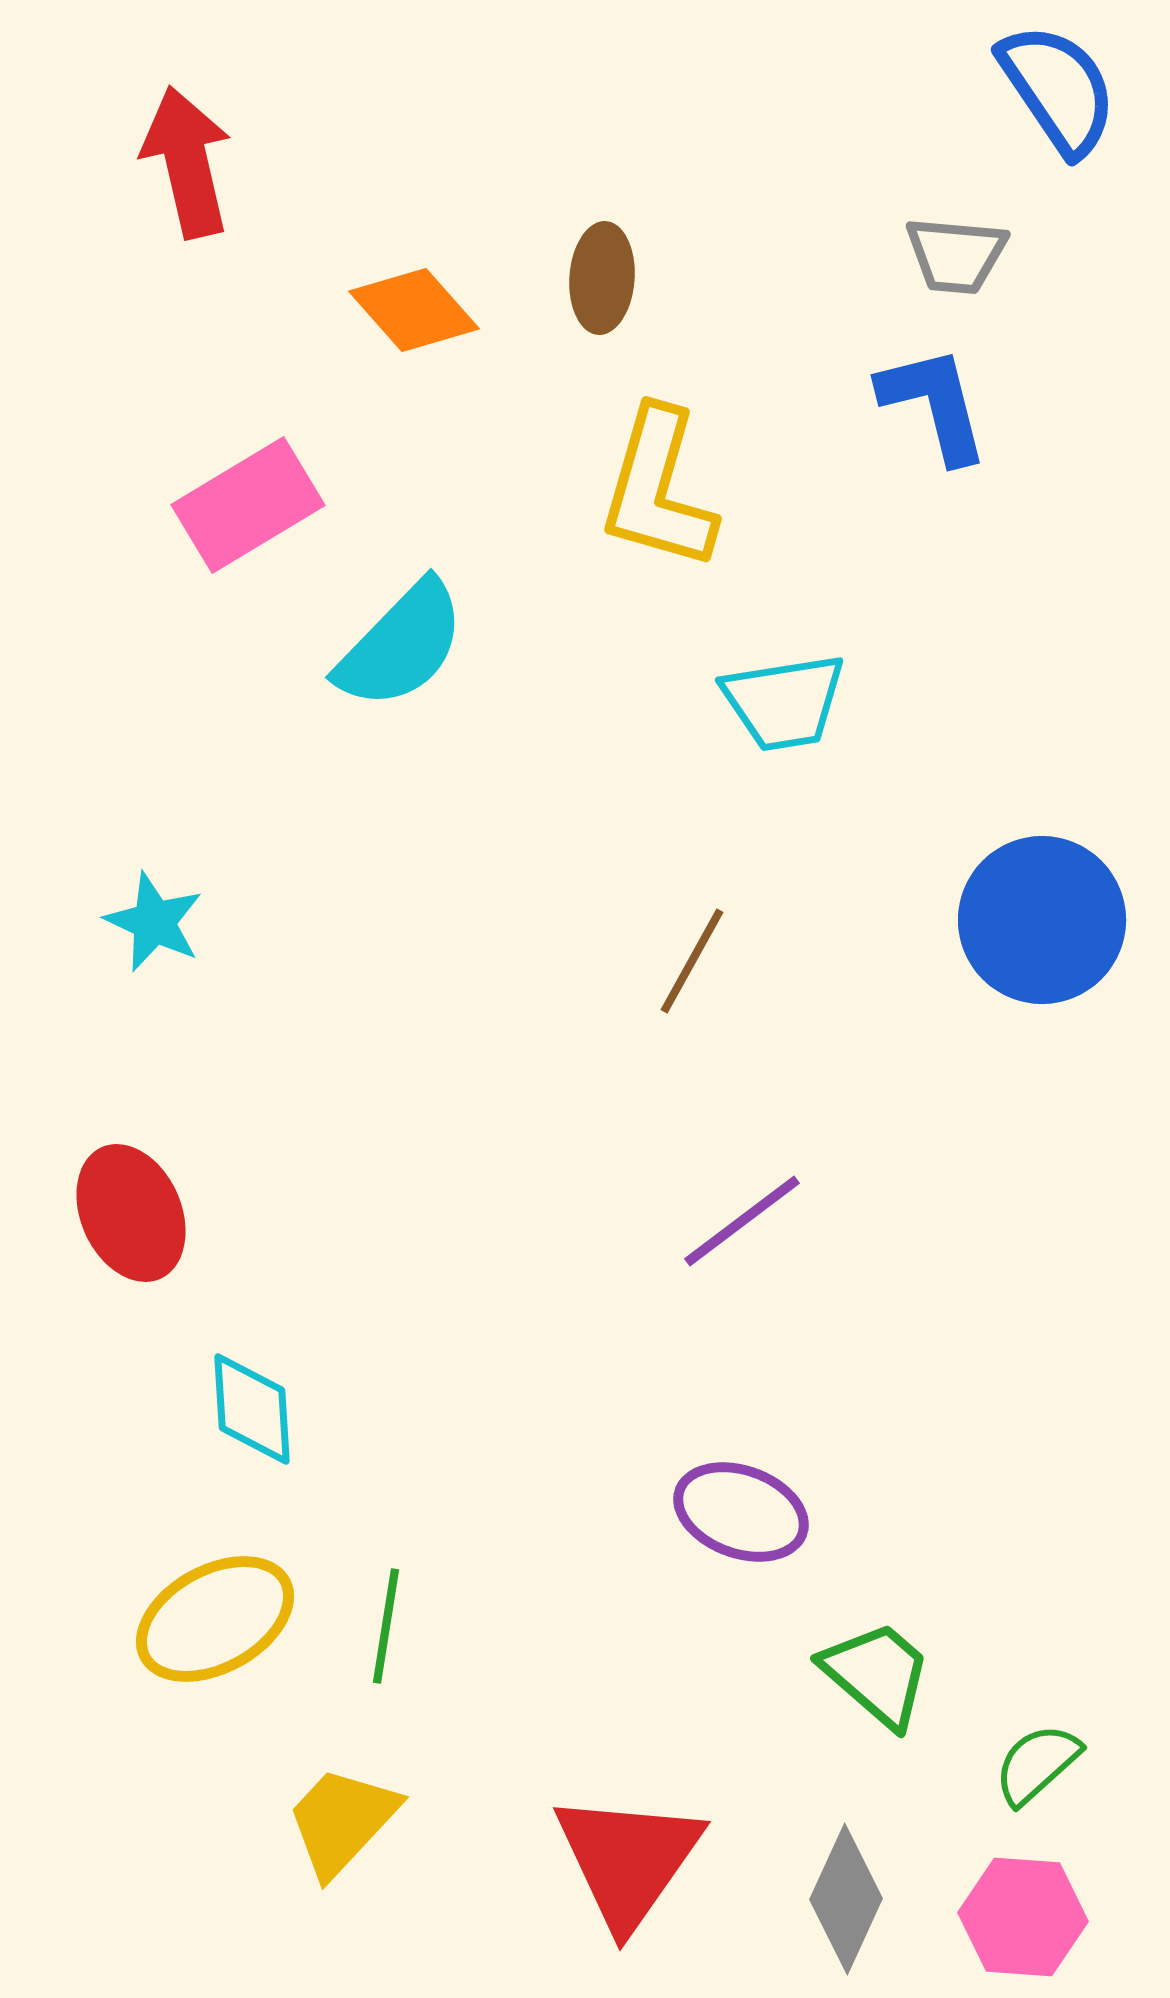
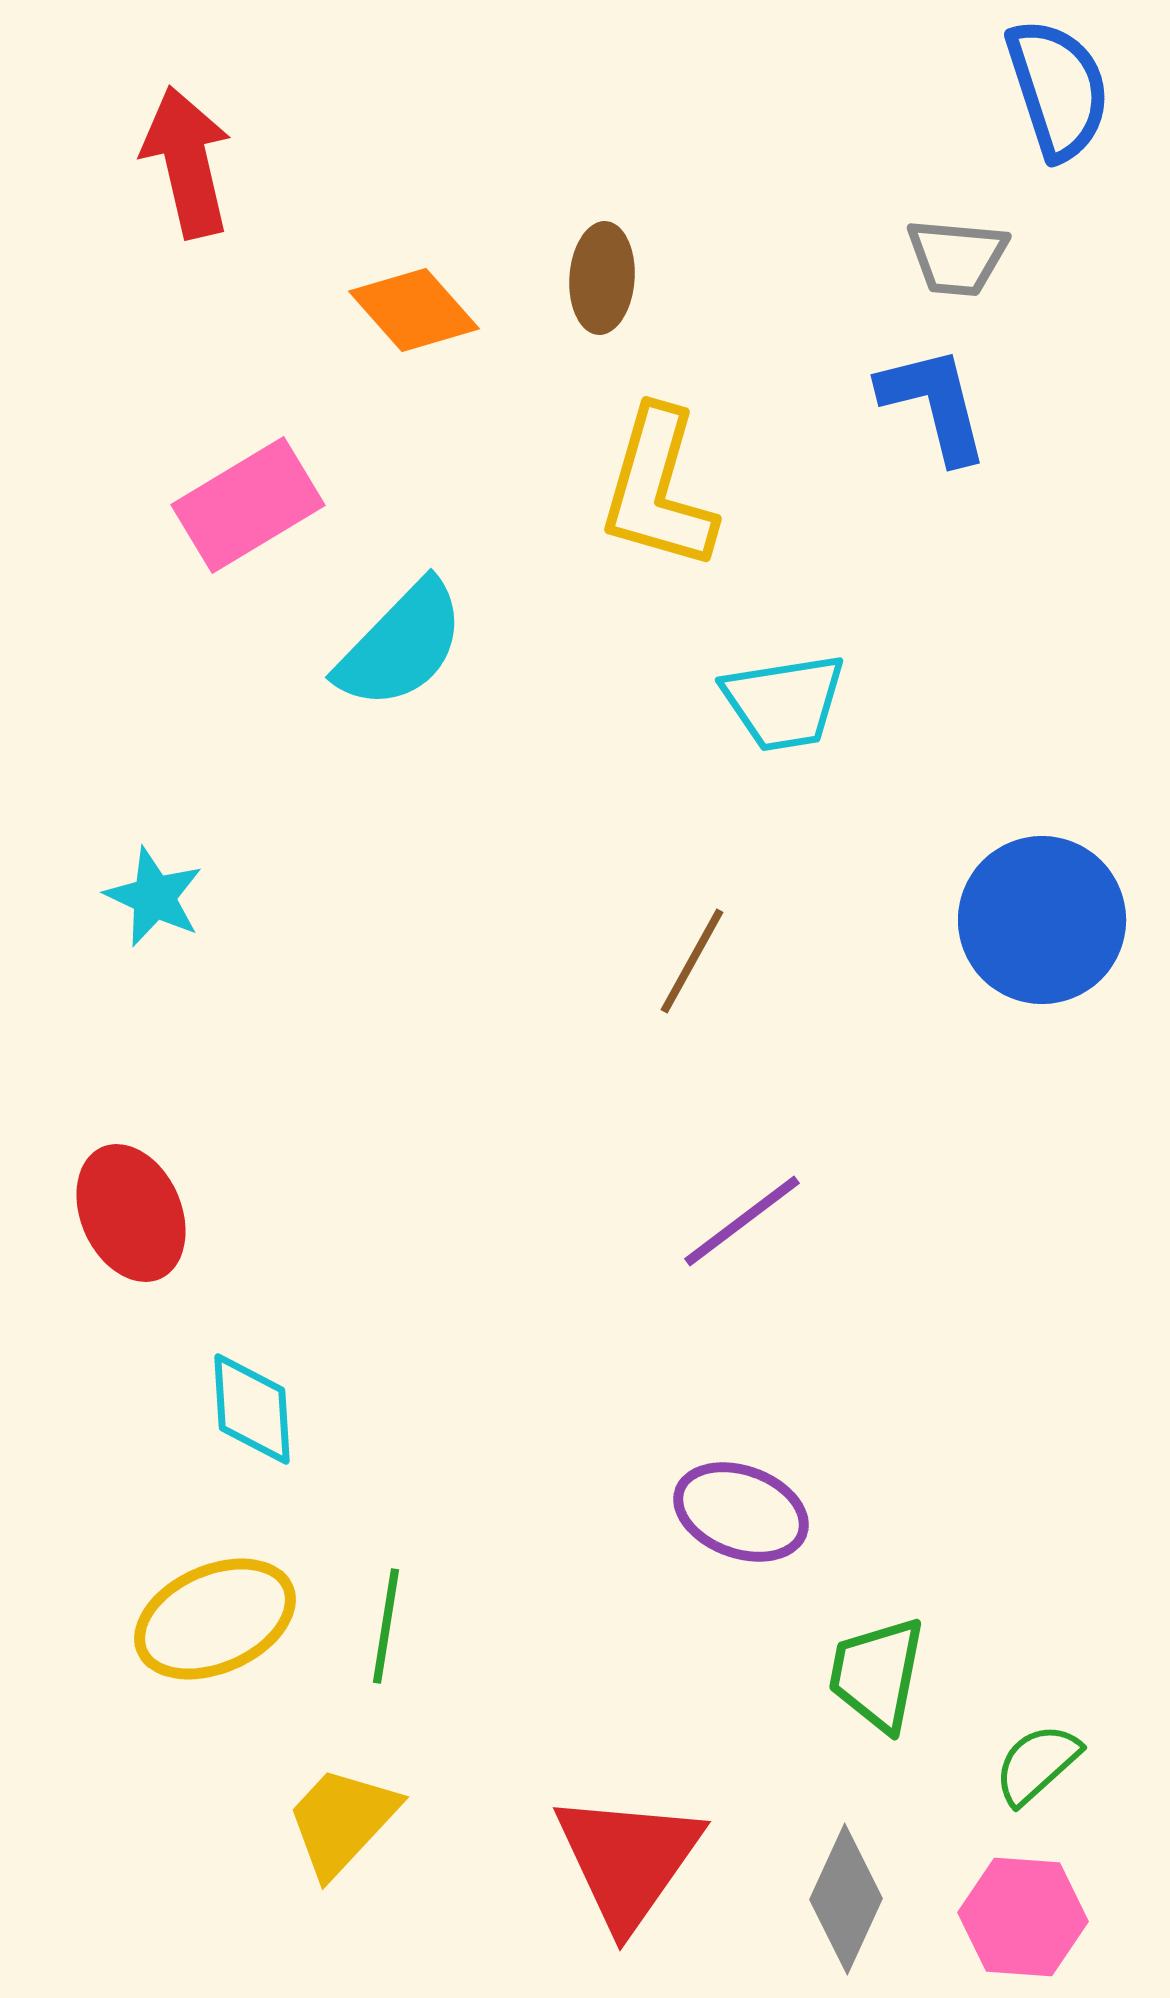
blue semicircle: rotated 16 degrees clockwise
gray trapezoid: moved 1 px right, 2 px down
cyan star: moved 25 px up
yellow ellipse: rotated 5 degrees clockwise
green trapezoid: rotated 120 degrees counterclockwise
